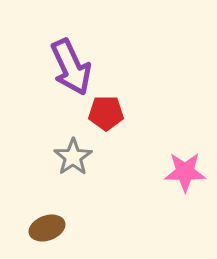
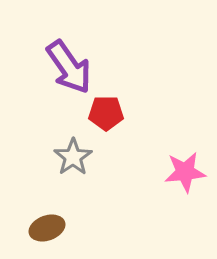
purple arrow: moved 2 px left; rotated 10 degrees counterclockwise
pink star: rotated 6 degrees counterclockwise
